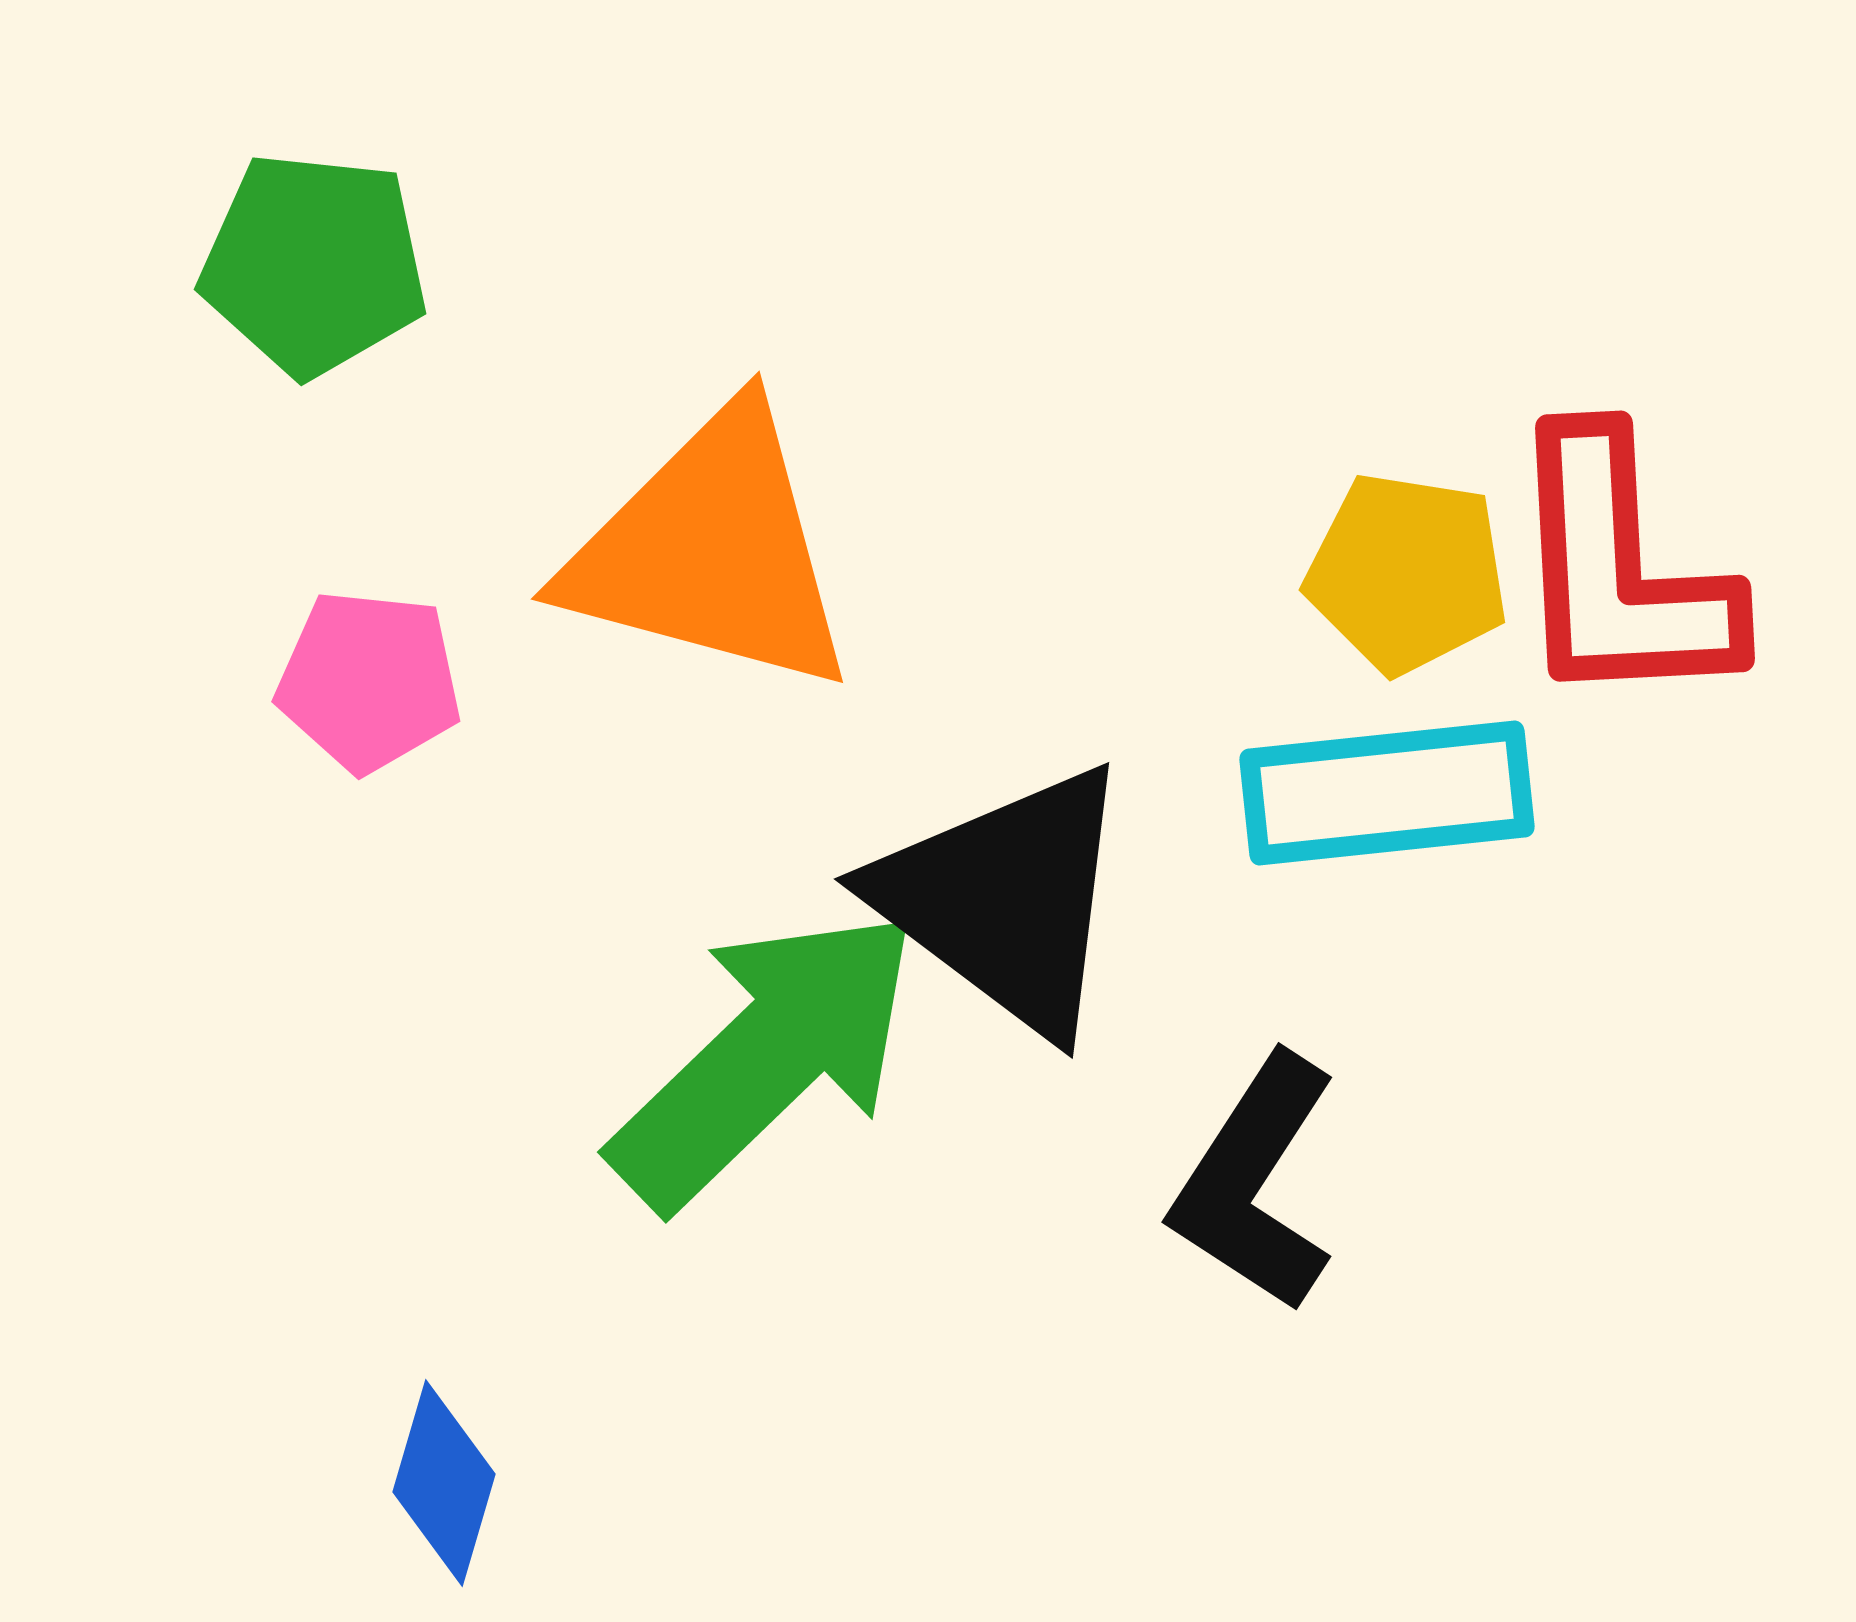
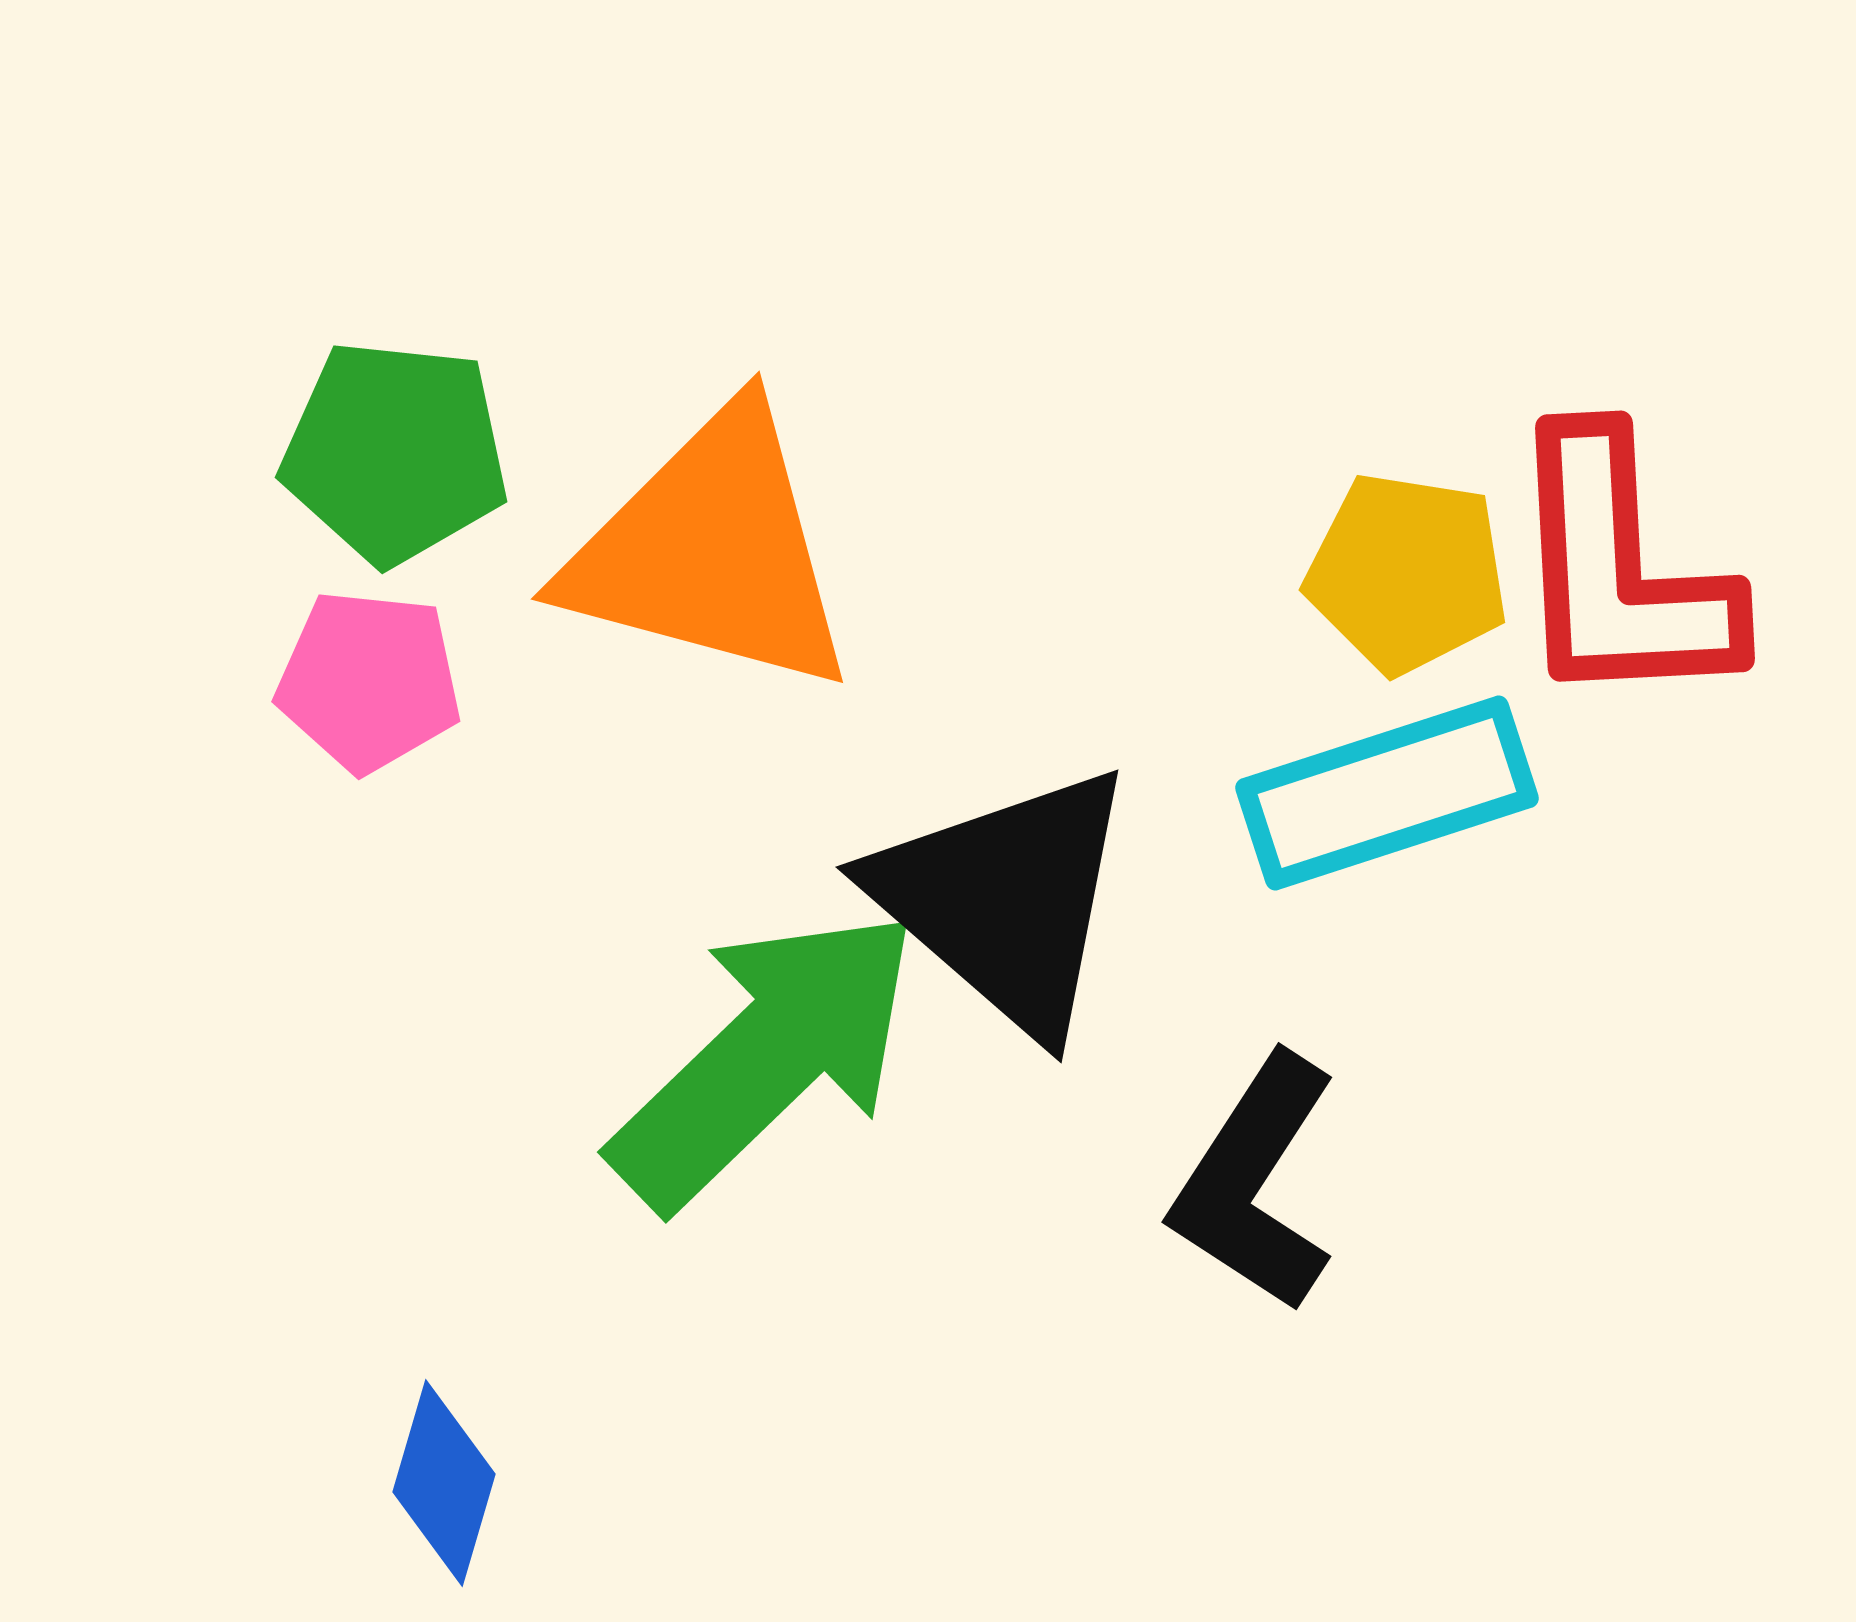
green pentagon: moved 81 px right, 188 px down
cyan rectangle: rotated 12 degrees counterclockwise
black triangle: rotated 4 degrees clockwise
